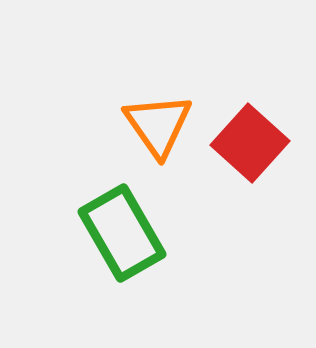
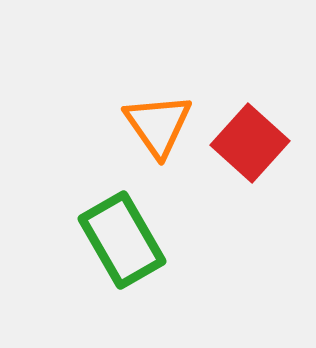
green rectangle: moved 7 px down
